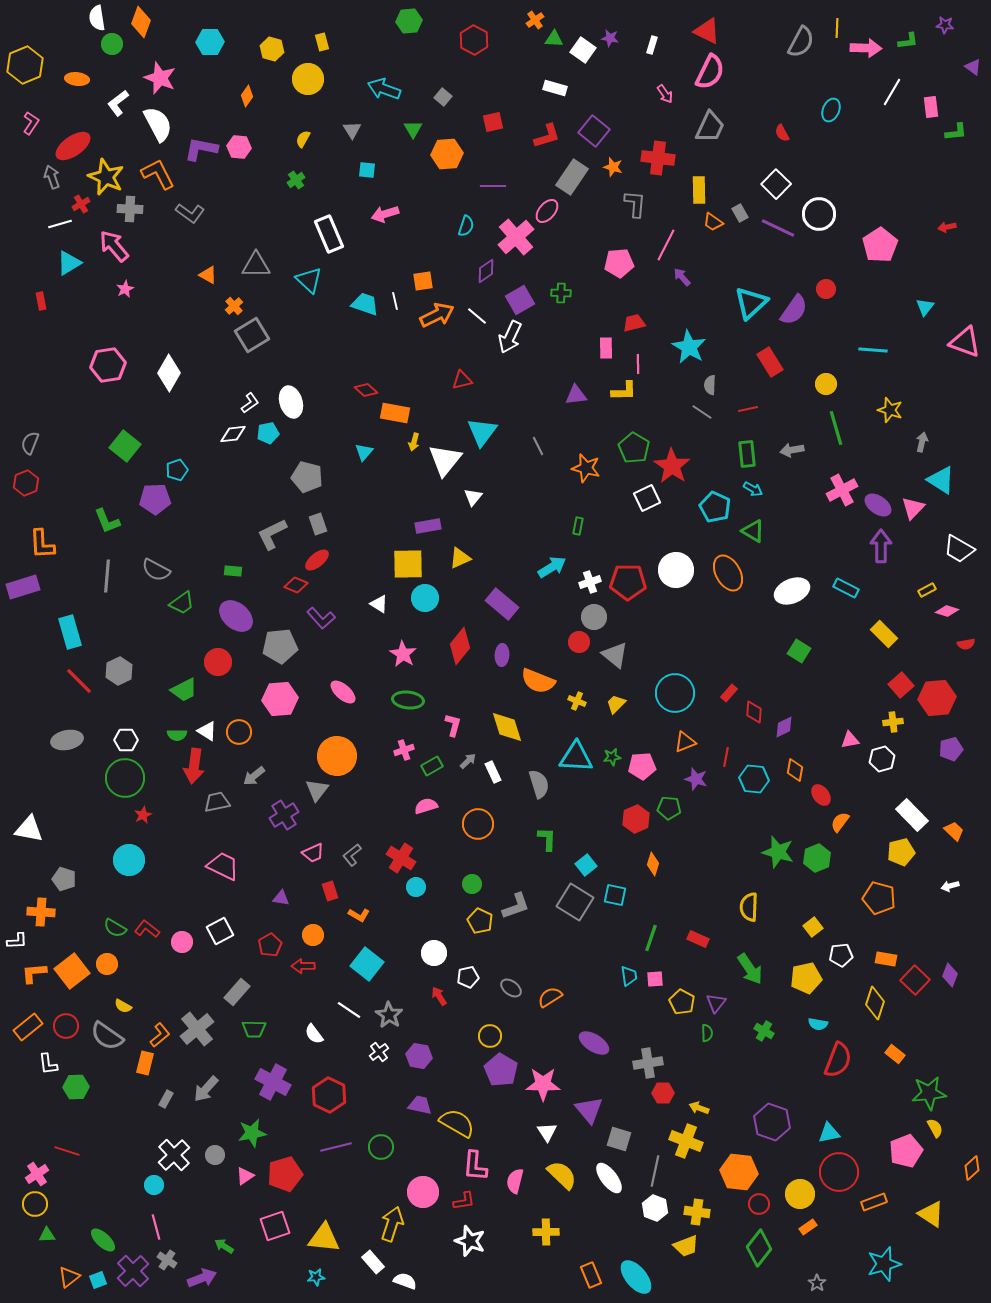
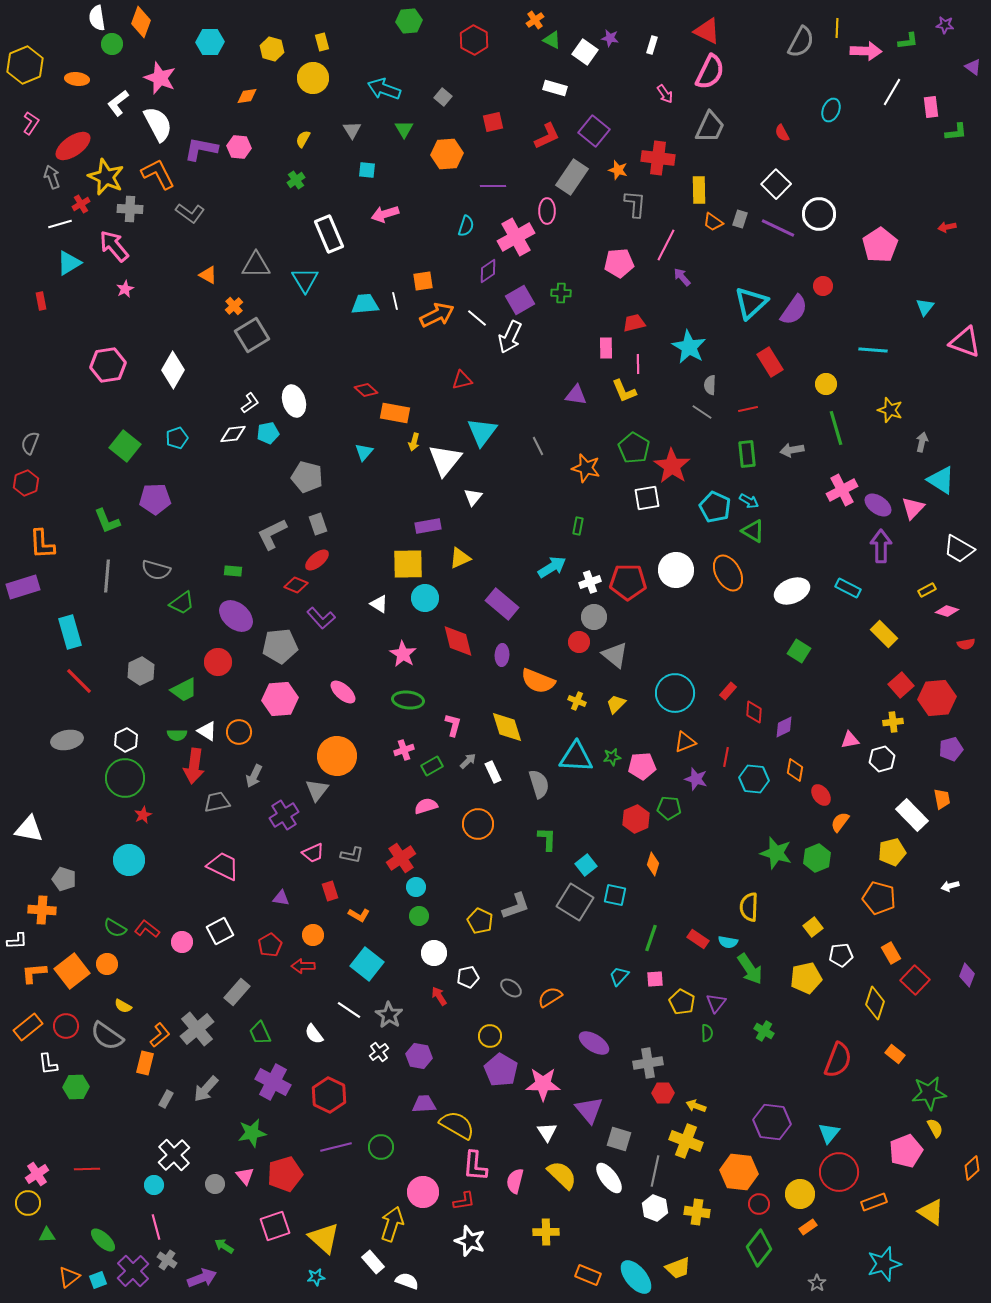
green triangle at (554, 39): moved 2 px left, 1 px down; rotated 24 degrees clockwise
pink arrow at (866, 48): moved 3 px down
white square at (583, 50): moved 2 px right, 2 px down
yellow circle at (308, 79): moved 5 px right, 1 px up
orange diamond at (247, 96): rotated 45 degrees clockwise
green triangle at (413, 129): moved 9 px left
red L-shape at (547, 136): rotated 8 degrees counterclockwise
orange star at (613, 167): moved 5 px right, 3 px down
pink ellipse at (547, 211): rotated 40 degrees counterclockwise
gray rectangle at (740, 213): moved 6 px down; rotated 48 degrees clockwise
pink cross at (516, 237): rotated 12 degrees clockwise
purple diamond at (486, 271): moved 2 px right
cyan triangle at (309, 280): moved 4 px left; rotated 16 degrees clockwise
red circle at (826, 289): moved 3 px left, 3 px up
cyan trapezoid at (365, 304): rotated 24 degrees counterclockwise
white line at (477, 316): moved 2 px down
white diamond at (169, 373): moved 4 px right, 3 px up
yellow L-shape at (624, 391): rotated 68 degrees clockwise
purple triangle at (576, 395): rotated 15 degrees clockwise
white ellipse at (291, 402): moved 3 px right, 1 px up
cyan pentagon at (177, 470): moved 32 px up
cyan arrow at (753, 489): moved 4 px left, 12 px down
white square at (647, 498): rotated 16 degrees clockwise
gray semicircle at (156, 570): rotated 12 degrees counterclockwise
cyan rectangle at (846, 588): moved 2 px right
red diamond at (460, 646): moved 2 px left, 5 px up; rotated 54 degrees counterclockwise
gray hexagon at (119, 671): moved 22 px right
red rectangle at (729, 693): moved 1 px left, 2 px up
white hexagon at (126, 740): rotated 25 degrees counterclockwise
gray arrow at (254, 776): rotated 25 degrees counterclockwise
orange trapezoid at (954, 831): moved 12 px left, 32 px up; rotated 35 degrees clockwise
green star at (778, 852): moved 2 px left, 1 px down
yellow pentagon at (901, 852): moved 9 px left
gray L-shape at (352, 855): rotated 130 degrees counterclockwise
red cross at (401, 858): rotated 24 degrees clockwise
green circle at (472, 884): moved 53 px left, 32 px down
orange cross at (41, 912): moved 1 px right, 2 px up
red rectangle at (698, 939): rotated 10 degrees clockwise
orange rectangle at (886, 959): moved 5 px right, 6 px up; rotated 50 degrees clockwise
purple diamond at (950, 975): moved 17 px right
cyan trapezoid at (629, 976): moved 10 px left; rotated 130 degrees counterclockwise
cyan semicircle at (818, 1024): moved 90 px left, 82 px up
green trapezoid at (254, 1029): moved 6 px right, 4 px down; rotated 65 degrees clockwise
purple trapezoid at (420, 1105): moved 4 px right, 1 px up; rotated 15 degrees counterclockwise
yellow arrow at (699, 1108): moved 3 px left, 2 px up
purple hexagon at (772, 1122): rotated 12 degrees counterclockwise
yellow semicircle at (457, 1123): moved 2 px down
cyan triangle at (829, 1133): rotated 40 degrees counterclockwise
red line at (67, 1151): moved 20 px right, 18 px down; rotated 20 degrees counterclockwise
gray circle at (215, 1155): moved 29 px down
pink triangle at (245, 1176): rotated 36 degrees counterclockwise
yellow circle at (35, 1204): moved 7 px left, 1 px up
yellow triangle at (931, 1214): moved 2 px up
yellow triangle at (324, 1238): rotated 36 degrees clockwise
yellow trapezoid at (686, 1246): moved 8 px left, 22 px down
orange rectangle at (591, 1275): moved 3 px left; rotated 45 degrees counterclockwise
white semicircle at (405, 1281): moved 2 px right
